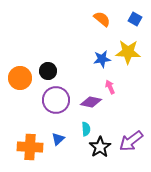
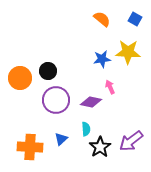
blue triangle: moved 3 px right
